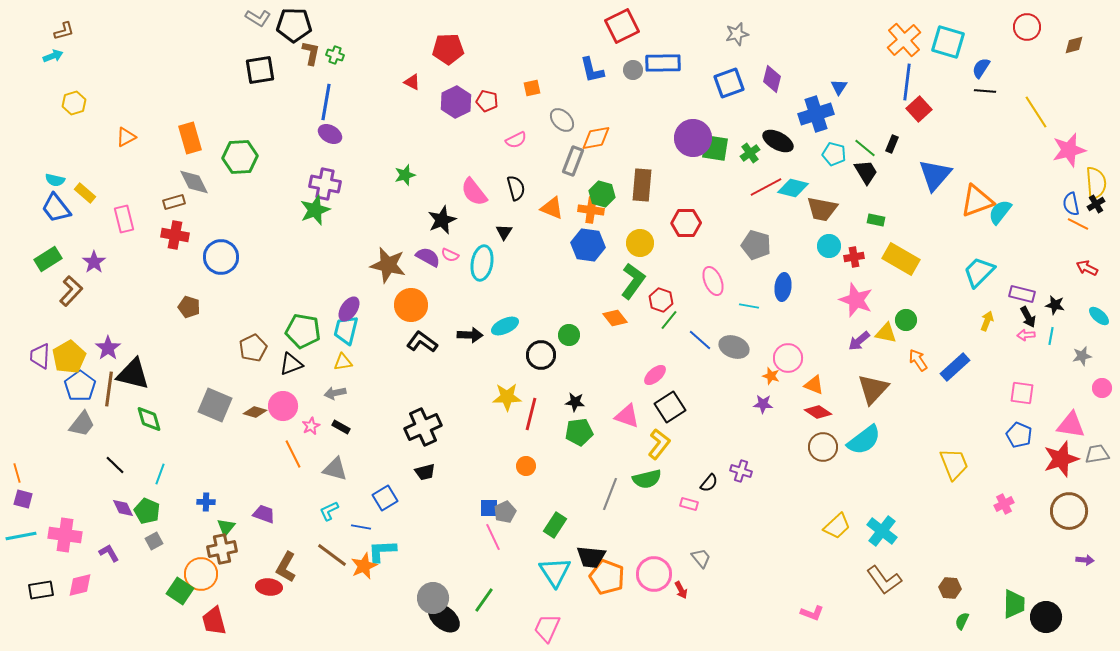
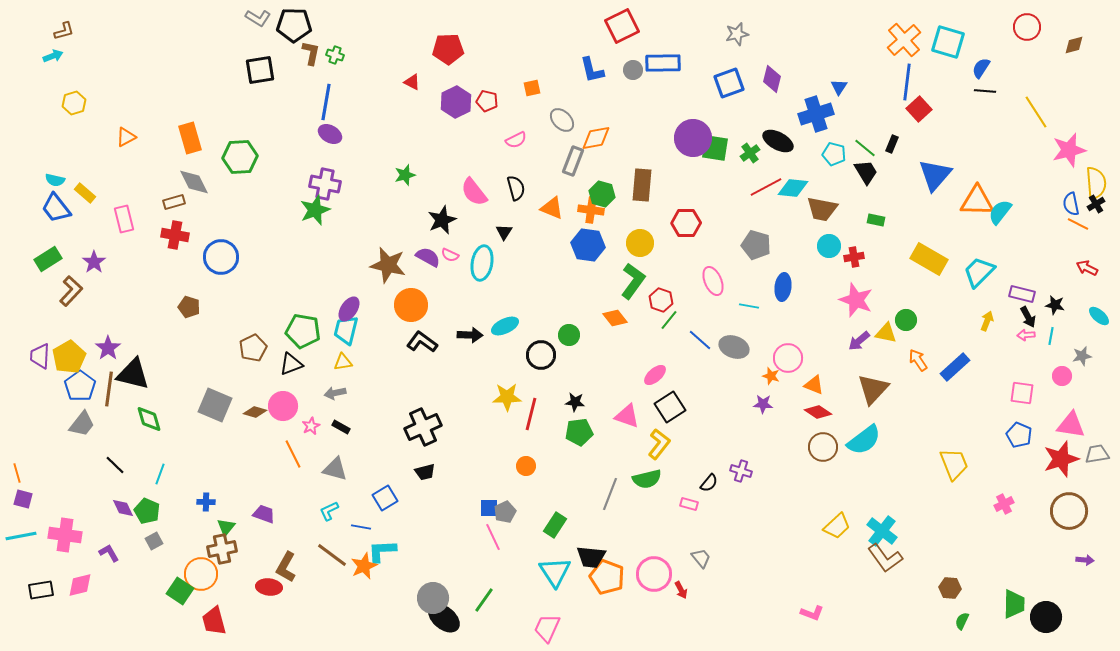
cyan diamond at (793, 188): rotated 8 degrees counterclockwise
orange triangle at (977, 201): rotated 21 degrees clockwise
yellow rectangle at (901, 259): moved 28 px right
pink circle at (1102, 388): moved 40 px left, 12 px up
brown L-shape at (884, 580): moved 1 px right, 22 px up
